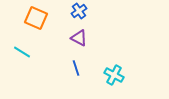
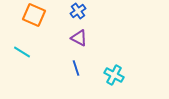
blue cross: moved 1 px left
orange square: moved 2 px left, 3 px up
